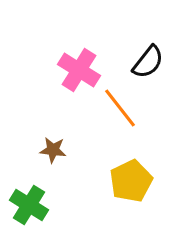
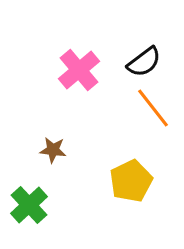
black semicircle: moved 4 px left; rotated 15 degrees clockwise
pink cross: rotated 18 degrees clockwise
orange line: moved 33 px right
green cross: rotated 15 degrees clockwise
